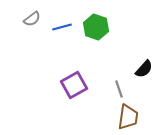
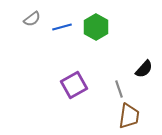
green hexagon: rotated 10 degrees clockwise
brown trapezoid: moved 1 px right, 1 px up
